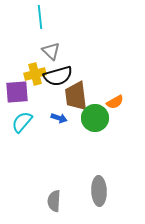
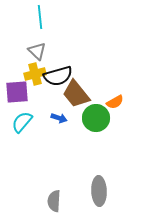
gray triangle: moved 14 px left
brown trapezoid: moved 2 px up; rotated 32 degrees counterclockwise
green circle: moved 1 px right
